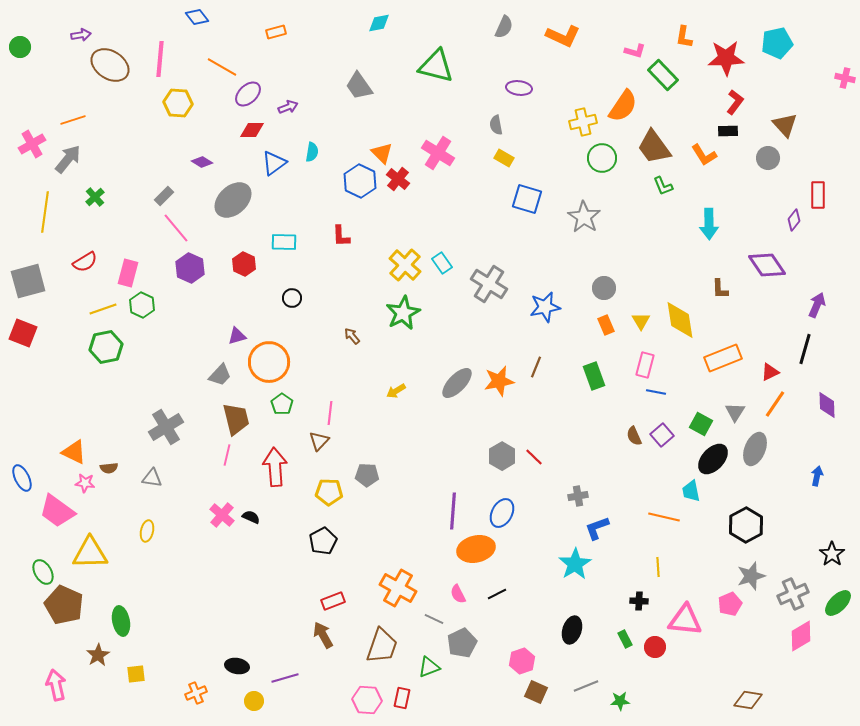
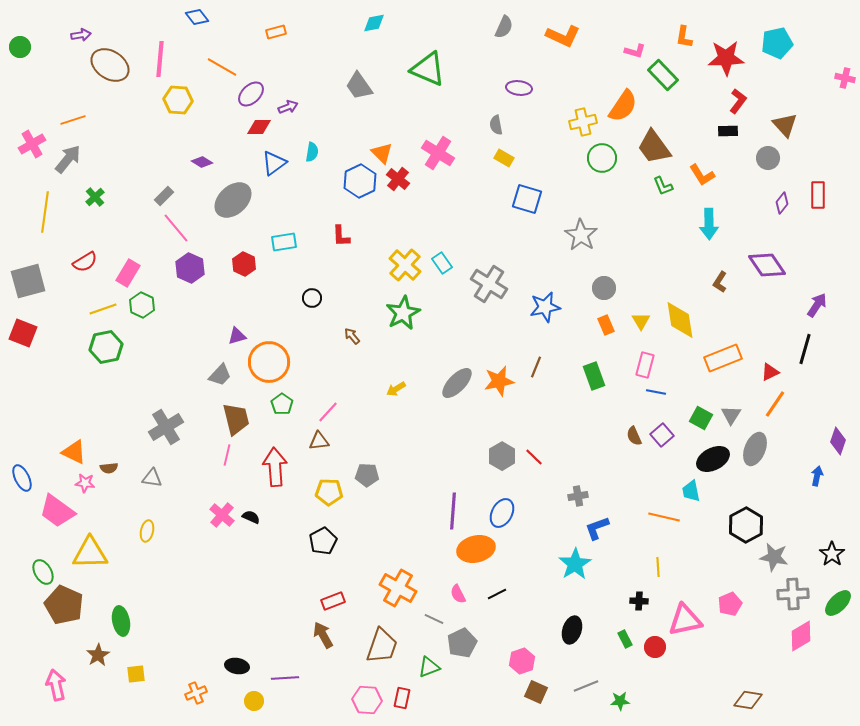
cyan diamond at (379, 23): moved 5 px left
green triangle at (436, 66): moved 8 px left, 3 px down; rotated 9 degrees clockwise
purple ellipse at (248, 94): moved 3 px right
red L-shape at (735, 102): moved 3 px right, 1 px up
yellow hexagon at (178, 103): moved 3 px up
red diamond at (252, 130): moved 7 px right, 3 px up
orange L-shape at (704, 155): moved 2 px left, 20 px down
blue hexagon at (360, 181): rotated 8 degrees clockwise
gray star at (584, 217): moved 3 px left, 18 px down
purple diamond at (794, 220): moved 12 px left, 17 px up
cyan rectangle at (284, 242): rotated 10 degrees counterclockwise
pink rectangle at (128, 273): rotated 16 degrees clockwise
brown L-shape at (720, 289): moved 7 px up; rotated 35 degrees clockwise
black circle at (292, 298): moved 20 px right
purple arrow at (817, 305): rotated 10 degrees clockwise
yellow arrow at (396, 391): moved 2 px up
purple diamond at (827, 405): moved 11 px right, 36 px down; rotated 20 degrees clockwise
gray triangle at (735, 412): moved 4 px left, 3 px down
pink line at (330, 413): moved 2 px left, 1 px up; rotated 35 degrees clockwise
green square at (701, 424): moved 6 px up
brown triangle at (319, 441): rotated 40 degrees clockwise
black ellipse at (713, 459): rotated 20 degrees clockwise
gray star at (751, 576): moved 23 px right, 19 px up; rotated 28 degrees clockwise
gray cross at (793, 594): rotated 20 degrees clockwise
pink triangle at (685, 620): rotated 18 degrees counterclockwise
purple line at (285, 678): rotated 12 degrees clockwise
